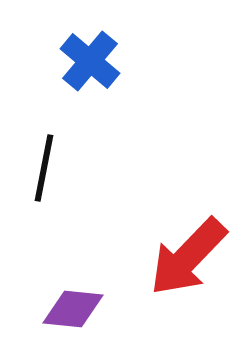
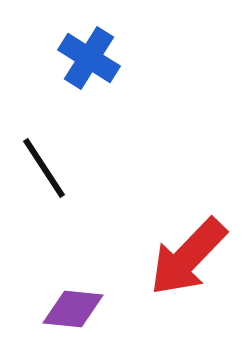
blue cross: moved 1 px left, 3 px up; rotated 8 degrees counterclockwise
black line: rotated 44 degrees counterclockwise
